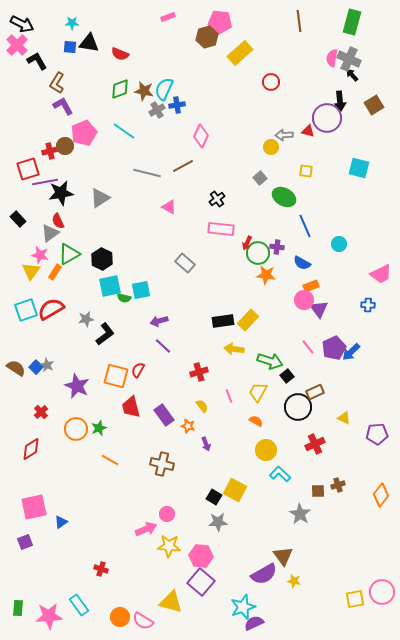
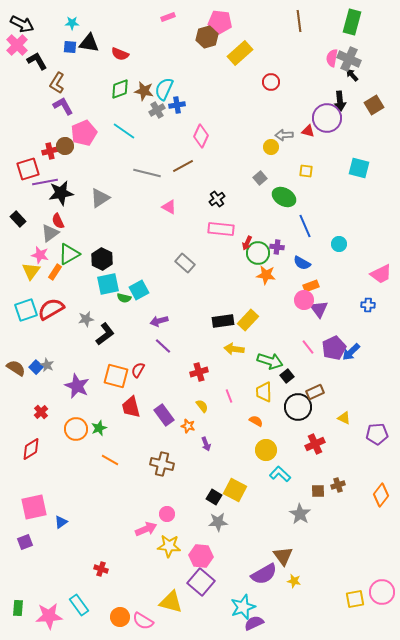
cyan square at (110, 286): moved 2 px left, 2 px up
cyan square at (141, 290): moved 2 px left; rotated 18 degrees counterclockwise
yellow trapezoid at (258, 392): moved 6 px right; rotated 30 degrees counterclockwise
